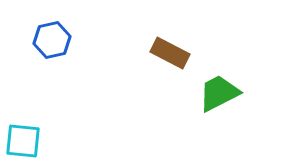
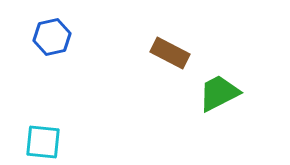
blue hexagon: moved 3 px up
cyan square: moved 20 px right, 1 px down
